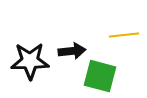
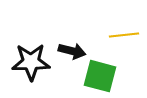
black arrow: rotated 20 degrees clockwise
black star: moved 1 px right, 1 px down
